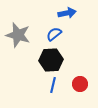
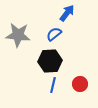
blue arrow: rotated 42 degrees counterclockwise
gray star: rotated 10 degrees counterclockwise
black hexagon: moved 1 px left, 1 px down
